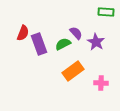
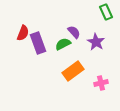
green rectangle: rotated 63 degrees clockwise
purple semicircle: moved 2 px left, 1 px up
purple rectangle: moved 1 px left, 1 px up
pink cross: rotated 16 degrees counterclockwise
